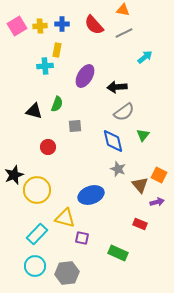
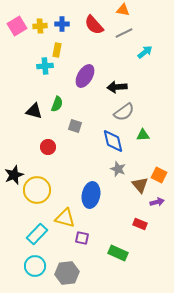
cyan arrow: moved 5 px up
gray square: rotated 24 degrees clockwise
green triangle: rotated 48 degrees clockwise
blue ellipse: rotated 60 degrees counterclockwise
